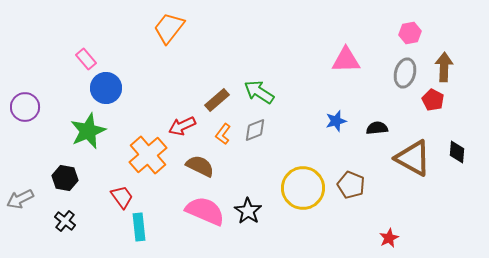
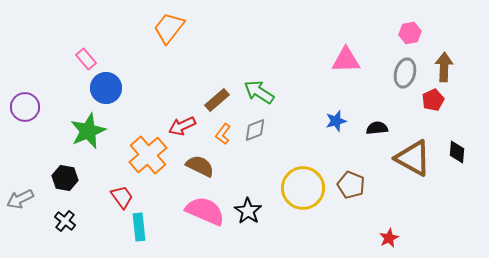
red pentagon: rotated 20 degrees clockwise
